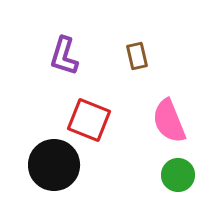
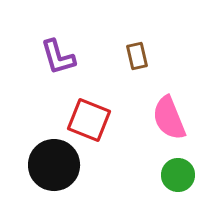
purple L-shape: moved 6 px left, 1 px down; rotated 33 degrees counterclockwise
pink semicircle: moved 3 px up
